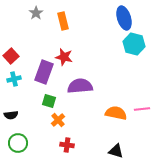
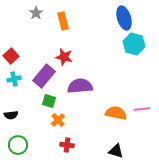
purple rectangle: moved 4 px down; rotated 20 degrees clockwise
green circle: moved 2 px down
